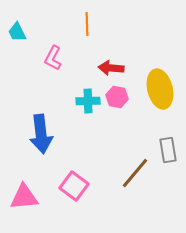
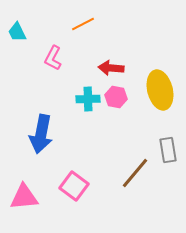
orange line: moved 4 px left; rotated 65 degrees clockwise
yellow ellipse: moved 1 px down
pink hexagon: moved 1 px left
cyan cross: moved 2 px up
blue arrow: rotated 18 degrees clockwise
